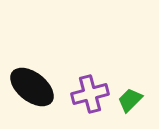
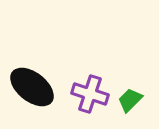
purple cross: rotated 33 degrees clockwise
